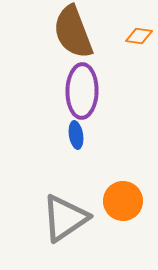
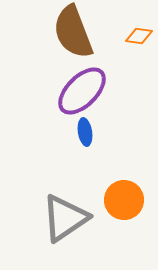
purple ellipse: rotated 44 degrees clockwise
blue ellipse: moved 9 px right, 3 px up
orange circle: moved 1 px right, 1 px up
